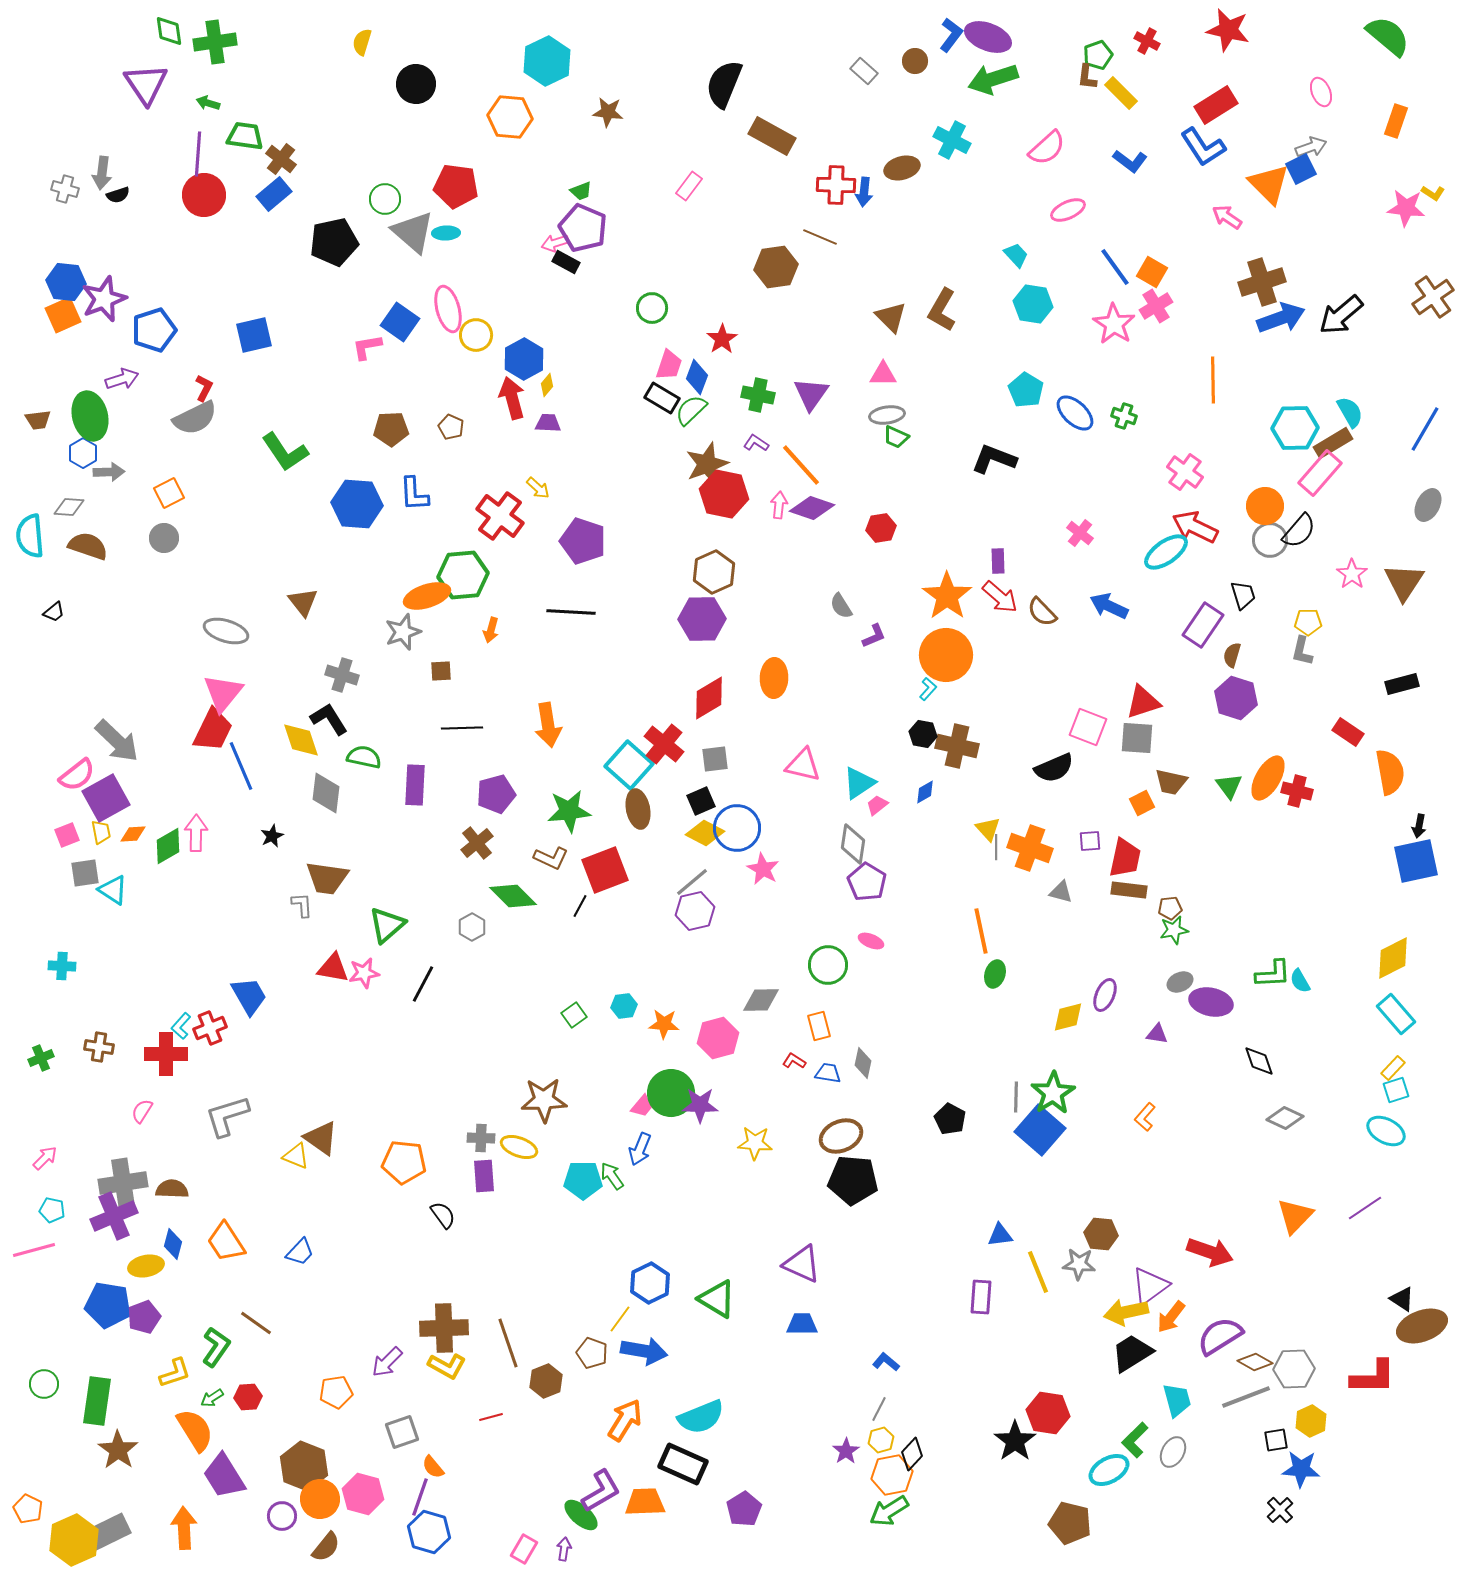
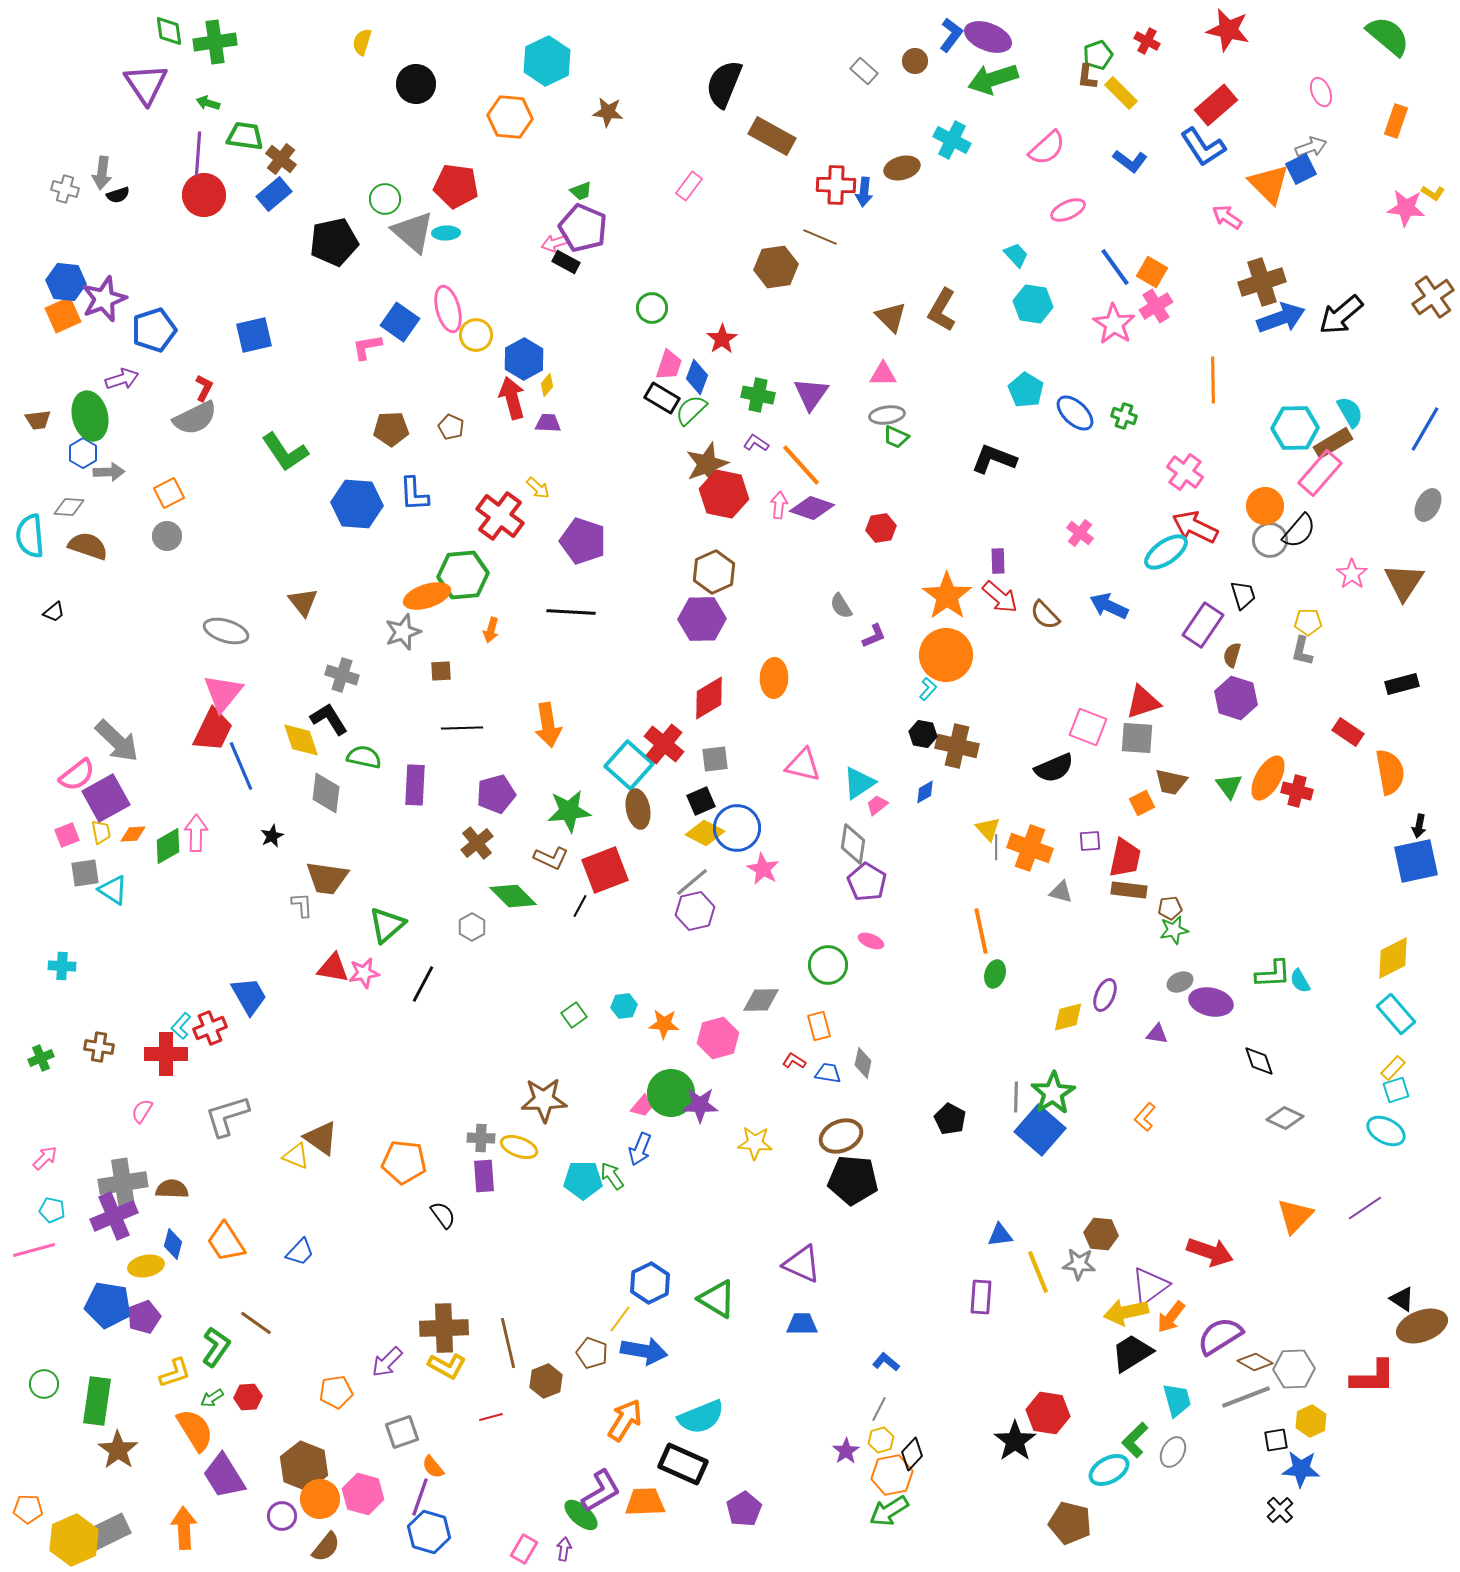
red rectangle at (1216, 105): rotated 9 degrees counterclockwise
gray circle at (164, 538): moved 3 px right, 2 px up
brown semicircle at (1042, 612): moved 3 px right, 3 px down
brown line at (508, 1343): rotated 6 degrees clockwise
orange pentagon at (28, 1509): rotated 24 degrees counterclockwise
